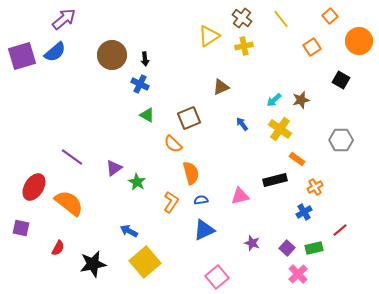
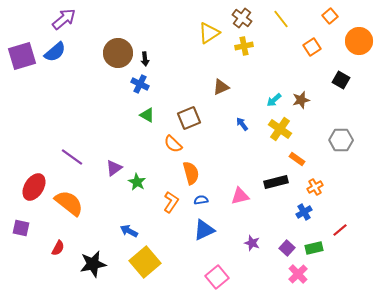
yellow triangle at (209, 36): moved 3 px up
brown circle at (112, 55): moved 6 px right, 2 px up
black rectangle at (275, 180): moved 1 px right, 2 px down
